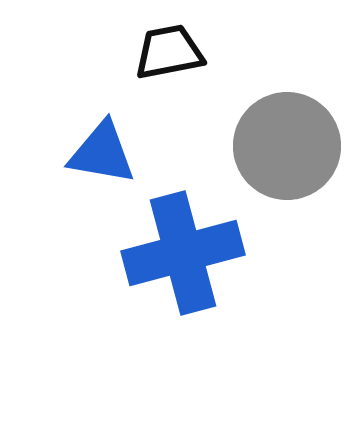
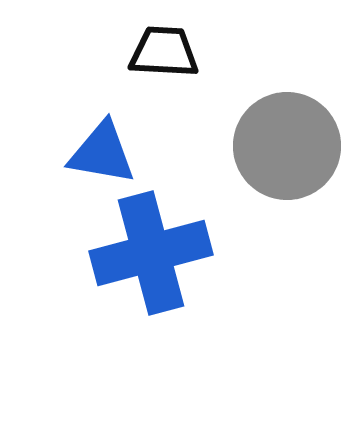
black trapezoid: moved 5 px left; rotated 14 degrees clockwise
blue cross: moved 32 px left
